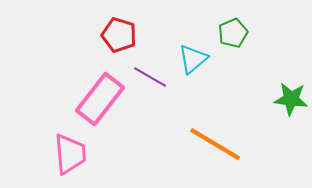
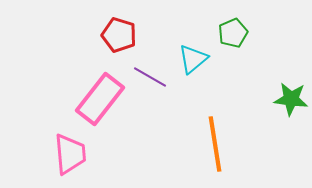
orange line: rotated 50 degrees clockwise
